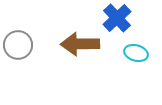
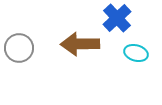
gray circle: moved 1 px right, 3 px down
